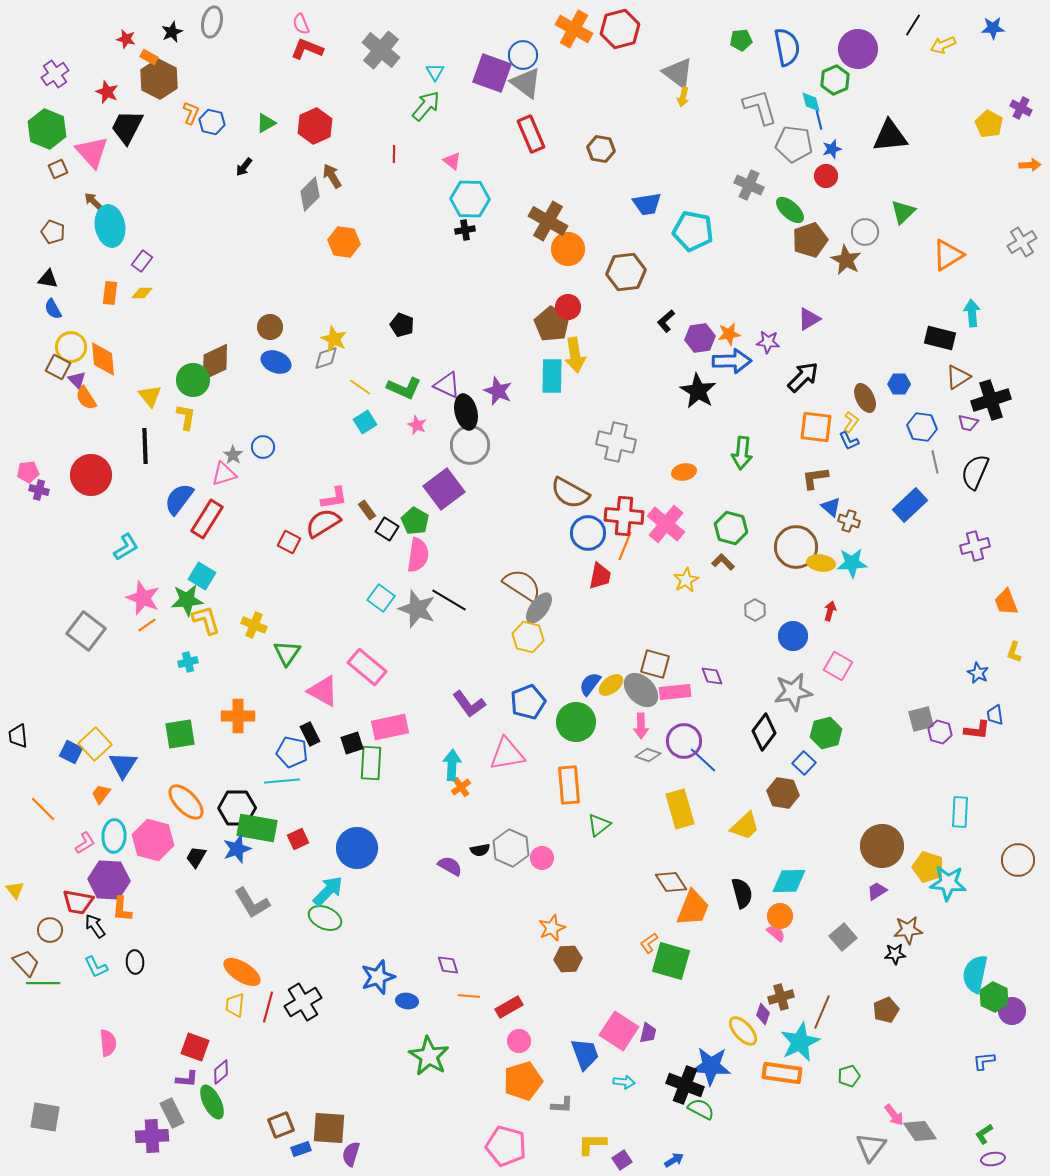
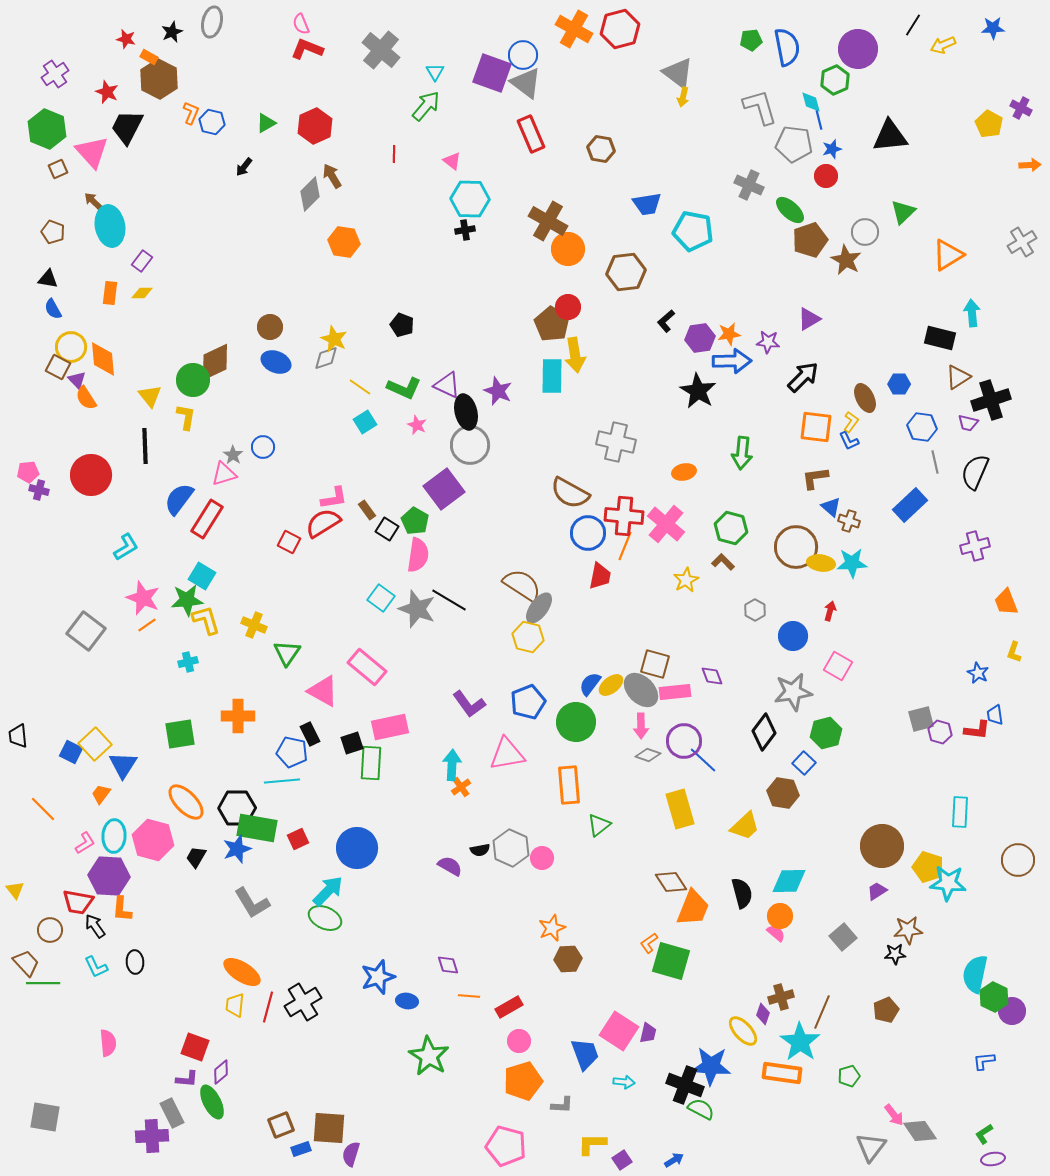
green pentagon at (741, 40): moved 10 px right
purple hexagon at (109, 880): moved 4 px up
cyan star at (800, 1042): rotated 12 degrees counterclockwise
